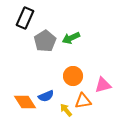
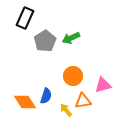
blue semicircle: rotated 49 degrees counterclockwise
